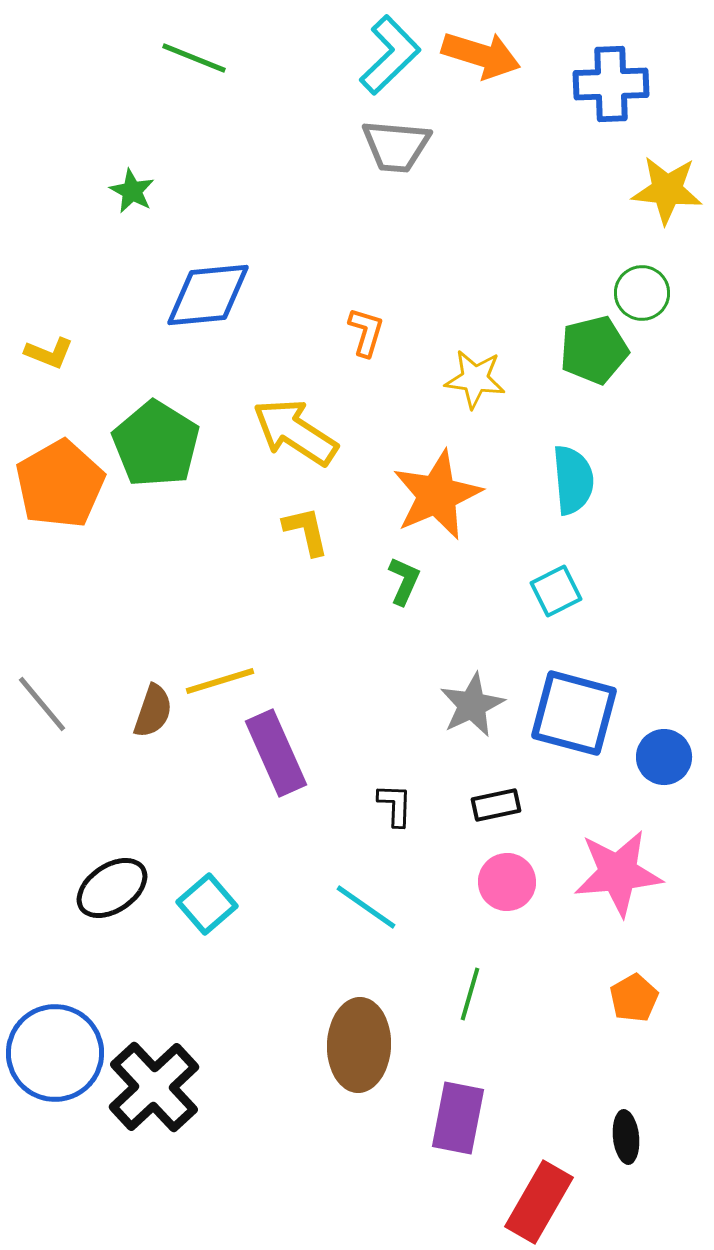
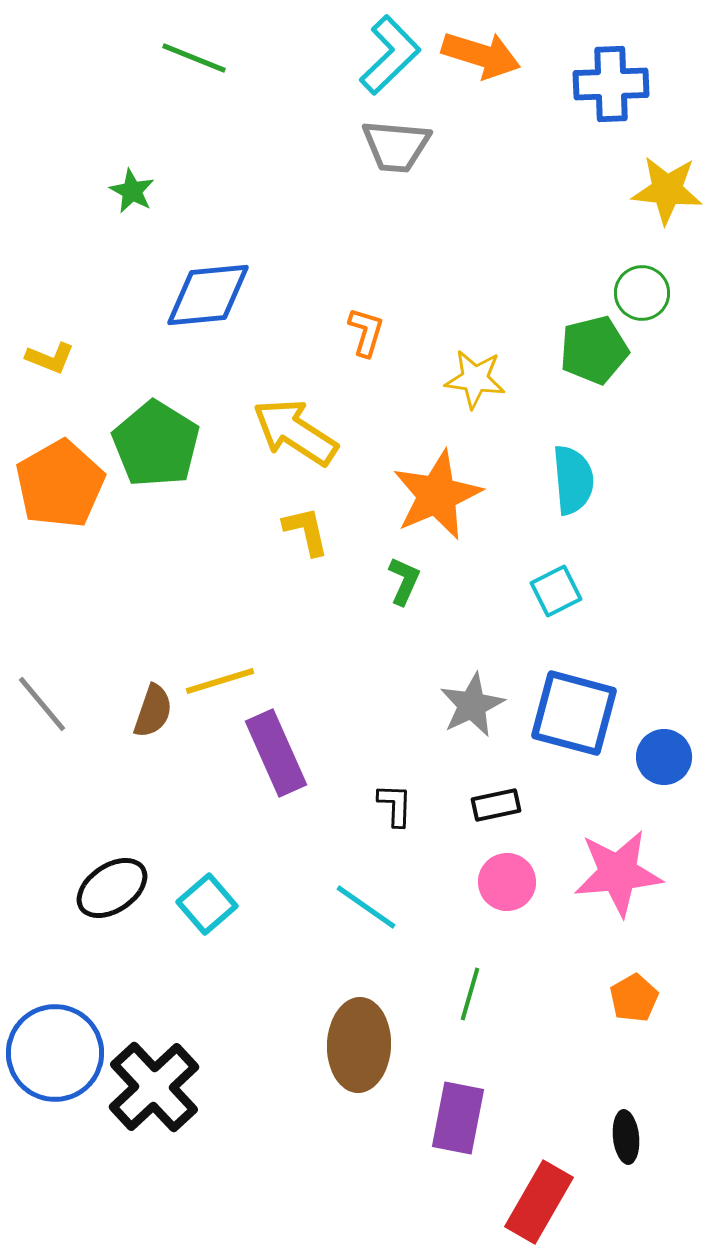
yellow L-shape at (49, 353): moved 1 px right, 5 px down
